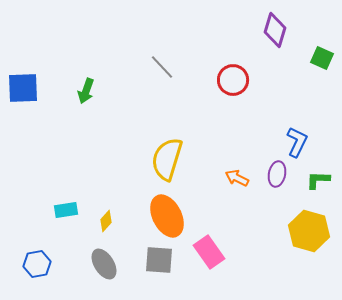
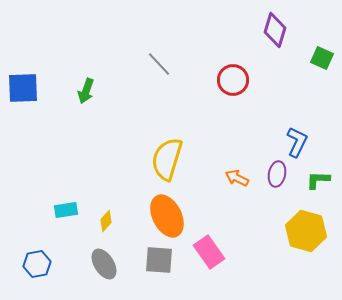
gray line: moved 3 px left, 3 px up
yellow hexagon: moved 3 px left
